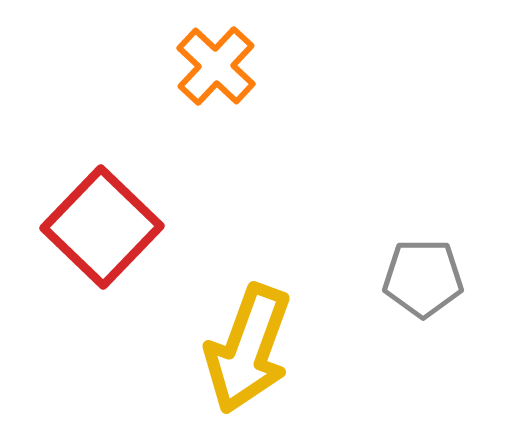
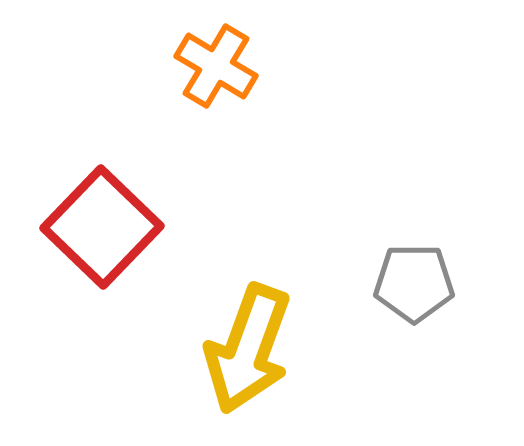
orange cross: rotated 12 degrees counterclockwise
gray pentagon: moved 9 px left, 5 px down
